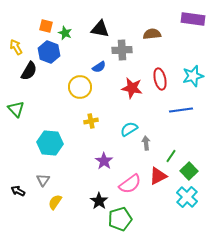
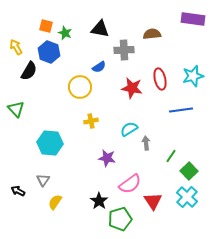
gray cross: moved 2 px right
purple star: moved 3 px right, 3 px up; rotated 24 degrees counterclockwise
red triangle: moved 5 px left, 25 px down; rotated 36 degrees counterclockwise
